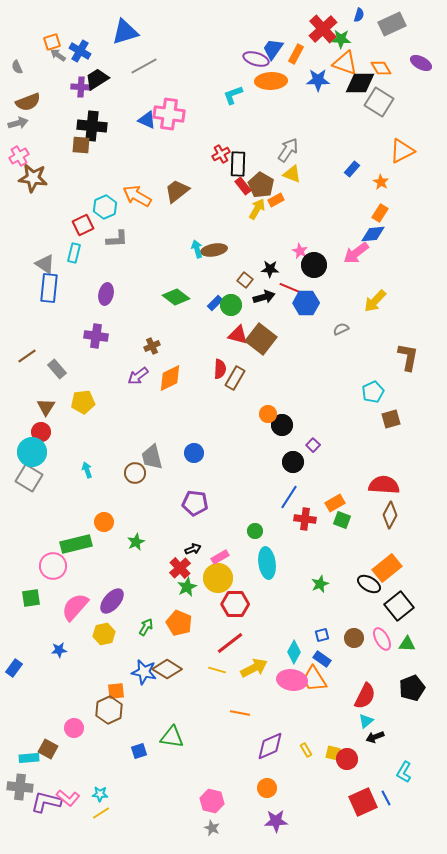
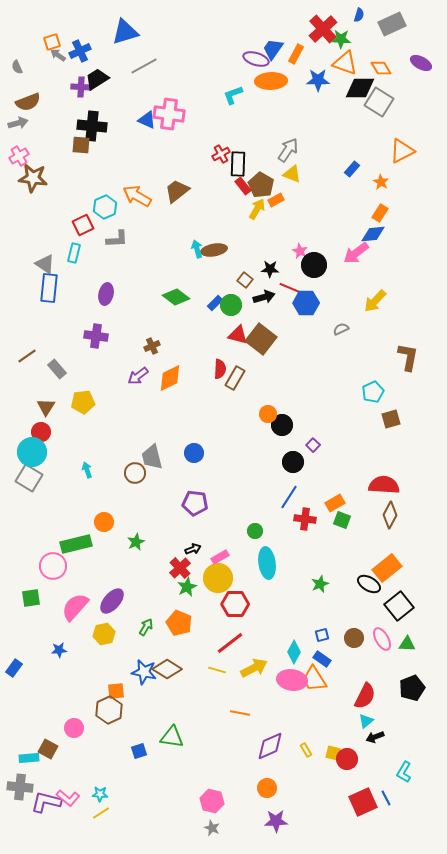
blue cross at (80, 51): rotated 35 degrees clockwise
black diamond at (360, 83): moved 5 px down
